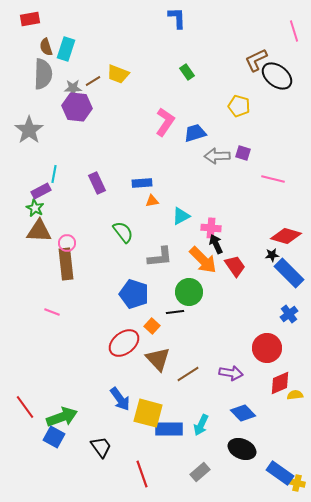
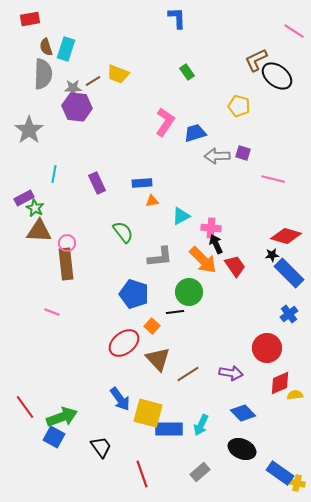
pink line at (294, 31): rotated 40 degrees counterclockwise
purple rectangle at (41, 191): moved 17 px left, 7 px down
